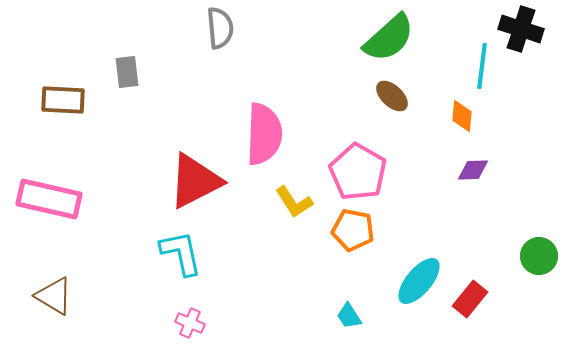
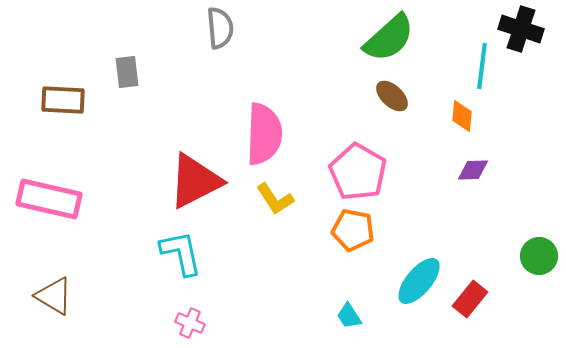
yellow L-shape: moved 19 px left, 3 px up
